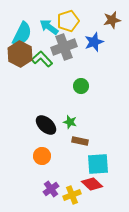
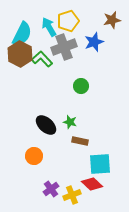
cyan arrow: rotated 24 degrees clockwise
orange circle: moved 8 px left
cyan square: moved 2 px right
